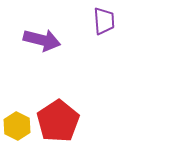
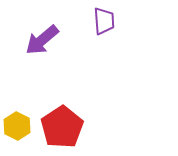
purple arrow: rotated 126 degrees clockwise
red pentagon: moved 4 px right, 6 px down
